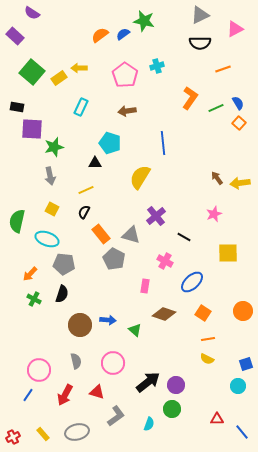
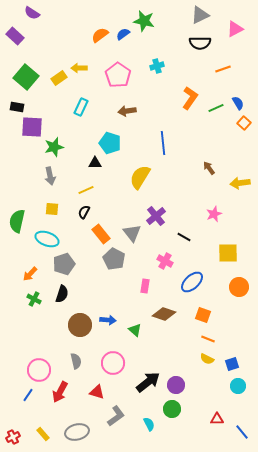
green square at (32, 72): moved 6 px left, 5 px down
pink pentagon at (125, 75): moved 7 px left
orange square at (239, 123): moved 5 px right
purple square at (32, 129): moved 2 px up
brown arrow at (217, 178): moved 8 px left, 10 px up
yellow square at (52, 209): rotated 24 degrees counterclockwise
gray triangle at (131, 235): moved 1 px right, 2 px up; rotated 36 degrees clockwise
gray pentagon at (64, 264): rotated 25 degrees counterclockwise
orange circle at (243, 311): moved 4 px left, 24 px up
orange square at (203, 313): moved 2 px down; rotated 14 degrees counterclockwise
orange line at (208, 339): rotated 32 degrees clockwise
blue square at (246, 364): moved 14 px left
red arrow at (65, 395): moved 5 px left, 3 px up
cyan semicircle at (149, 424): rotated 48 degrees counterclockwise
